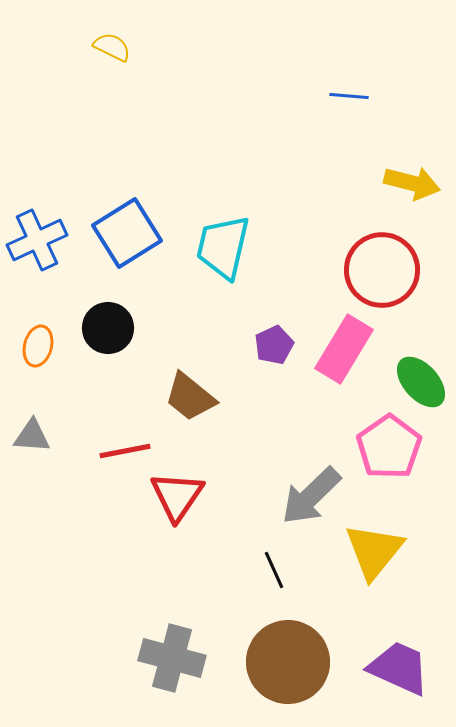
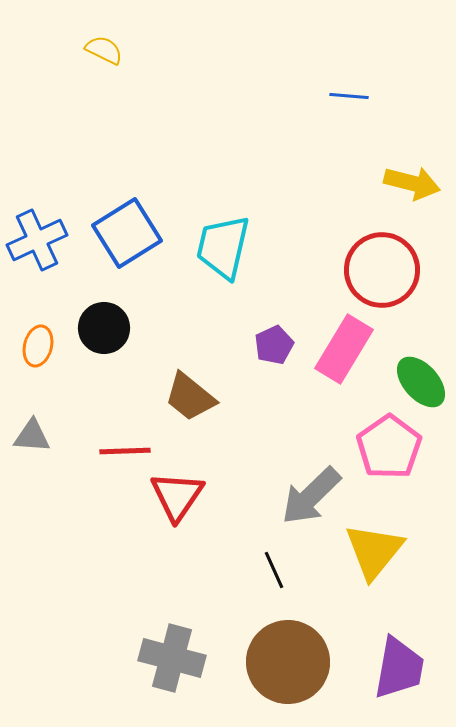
yellow semicircle: moved 8 px left, 3 px down
black circle: moved 4 px left
red line: rotated 9 degrees clockwise
purple trapezoid: rotated 76 degrees clockwise
